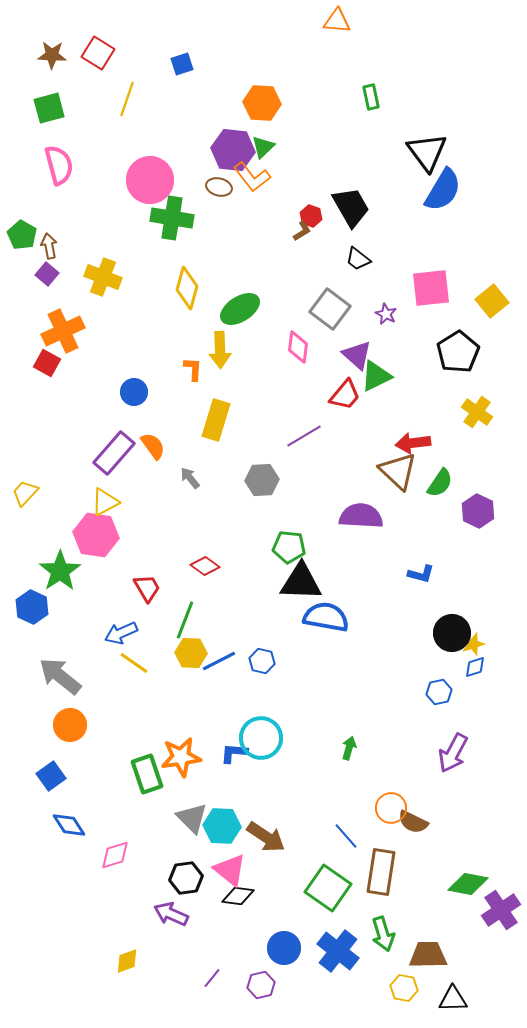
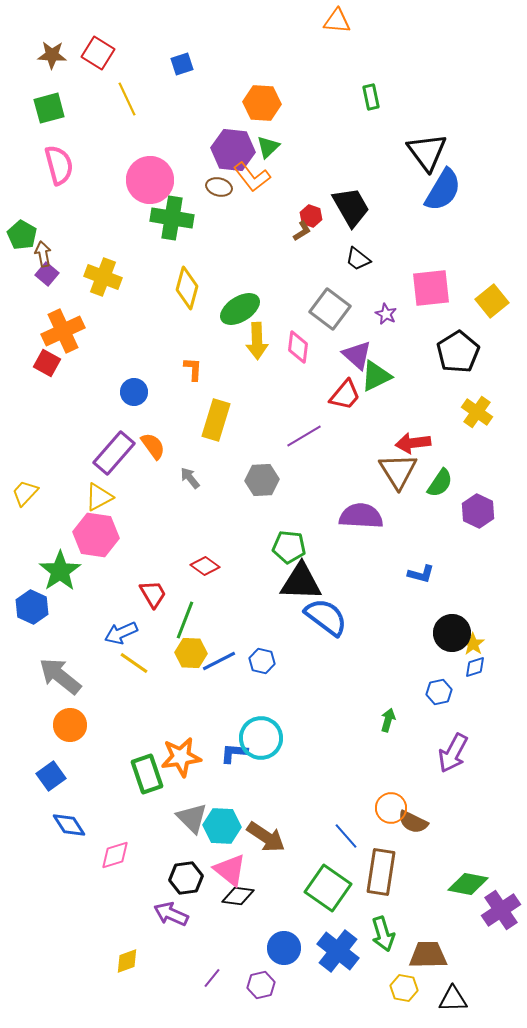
yellow line at (127, 99): rotated 44 degrees counterclockwise
green triangle at (263, 147): moved 5 px right
brown arrow at (49, 246): moved 6 px left, 8 px down
yellow arrow at (220, 350): moved 37 px right, 9 px up
brown triangle at (398, 471): rotated 15 degrees clockwise
yellow triangle at (105, 502): moved 6 px left, 5 px up
red trapezoid at (147, 588): moved 6 px right, 6 px down
blue semicircle at (326, 617): rotated 27 degrees clockwise
yellow star at (473, 644): rotated 20 degrees counterclockwise
green arrow at (349, 748): moved 39 px right, 28 px up
